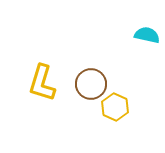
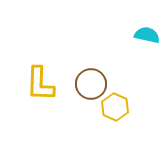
yellow L-shape: moved 2 px left, 1 px down; rotated 15 degrees counterclockwise
